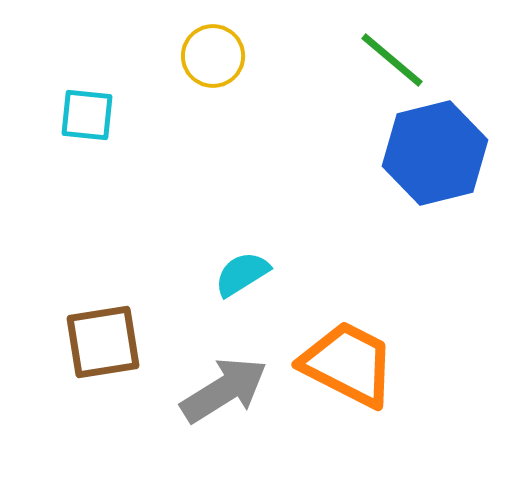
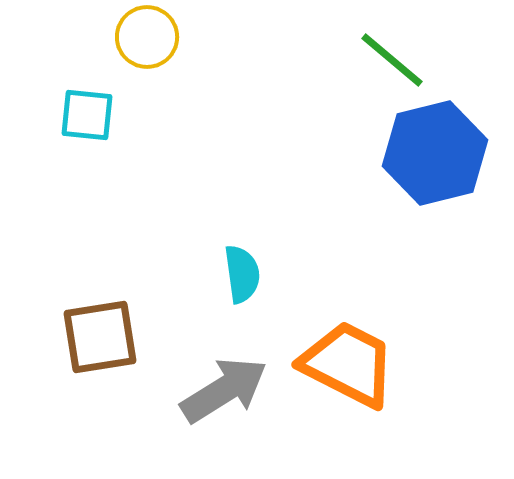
yellow circle: moved 66 px left, 19 px up
cyan semicircle: rotated 114 degrees clockwise
brown square: moved 3 px left, 5 px up
